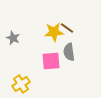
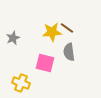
yellow star: moved 2 px left
gray star: rotated 24 degrees clockwise
pink square: moved 6 px left, 2 px down; rotated 18 degrees clockwise
yellow cross: moved 1 px up; rotated 36 degrees counterclockwise
